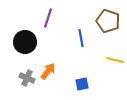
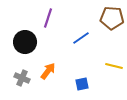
brown pentagon: moved 4 px right, 3 px up; rotated 15 degrees counterclockwise
blue line: rotated 66 degrees clockwise
yellow line: moved 1 px left, 6 px down
gray cross: moved 5 px left
